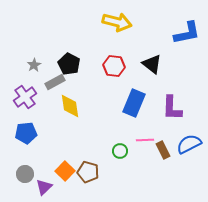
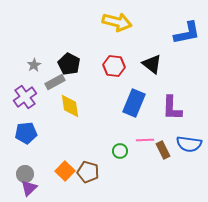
blue semicircle: rotated 145 degrees counterclockwise
purple triangle: moved 15 px left, 1 px down
